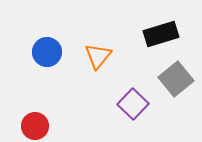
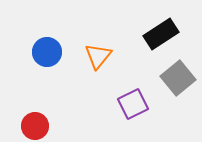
black rectangle: rotated 16 degrees counterclockwise
gray square: moved 2 px right, 1 px up
purple square: rotated 20 degrees clockwise
